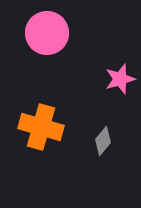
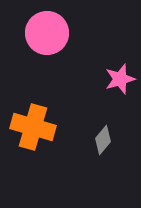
orange cross: moved 8 px left
gray diamond: moved 1 px up
